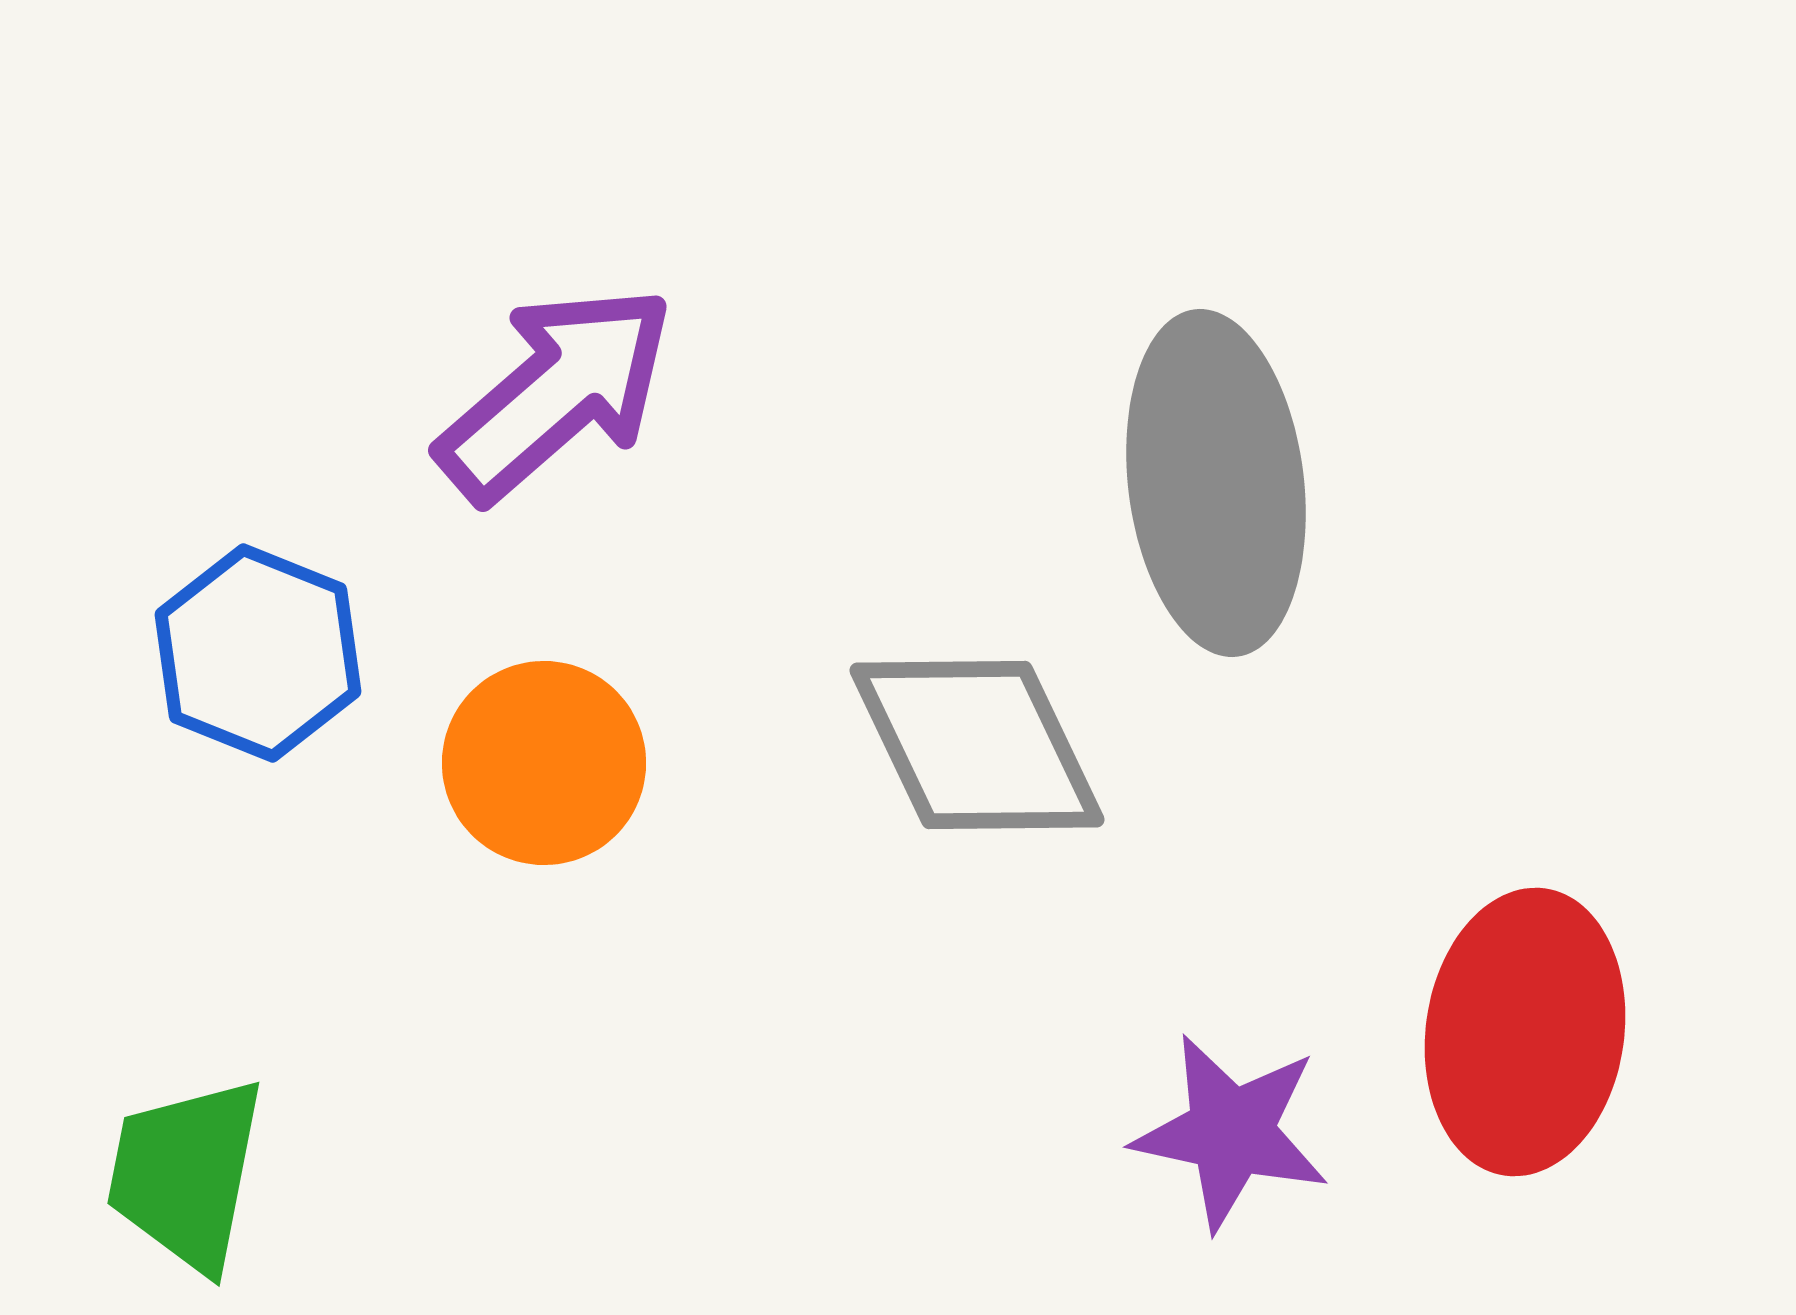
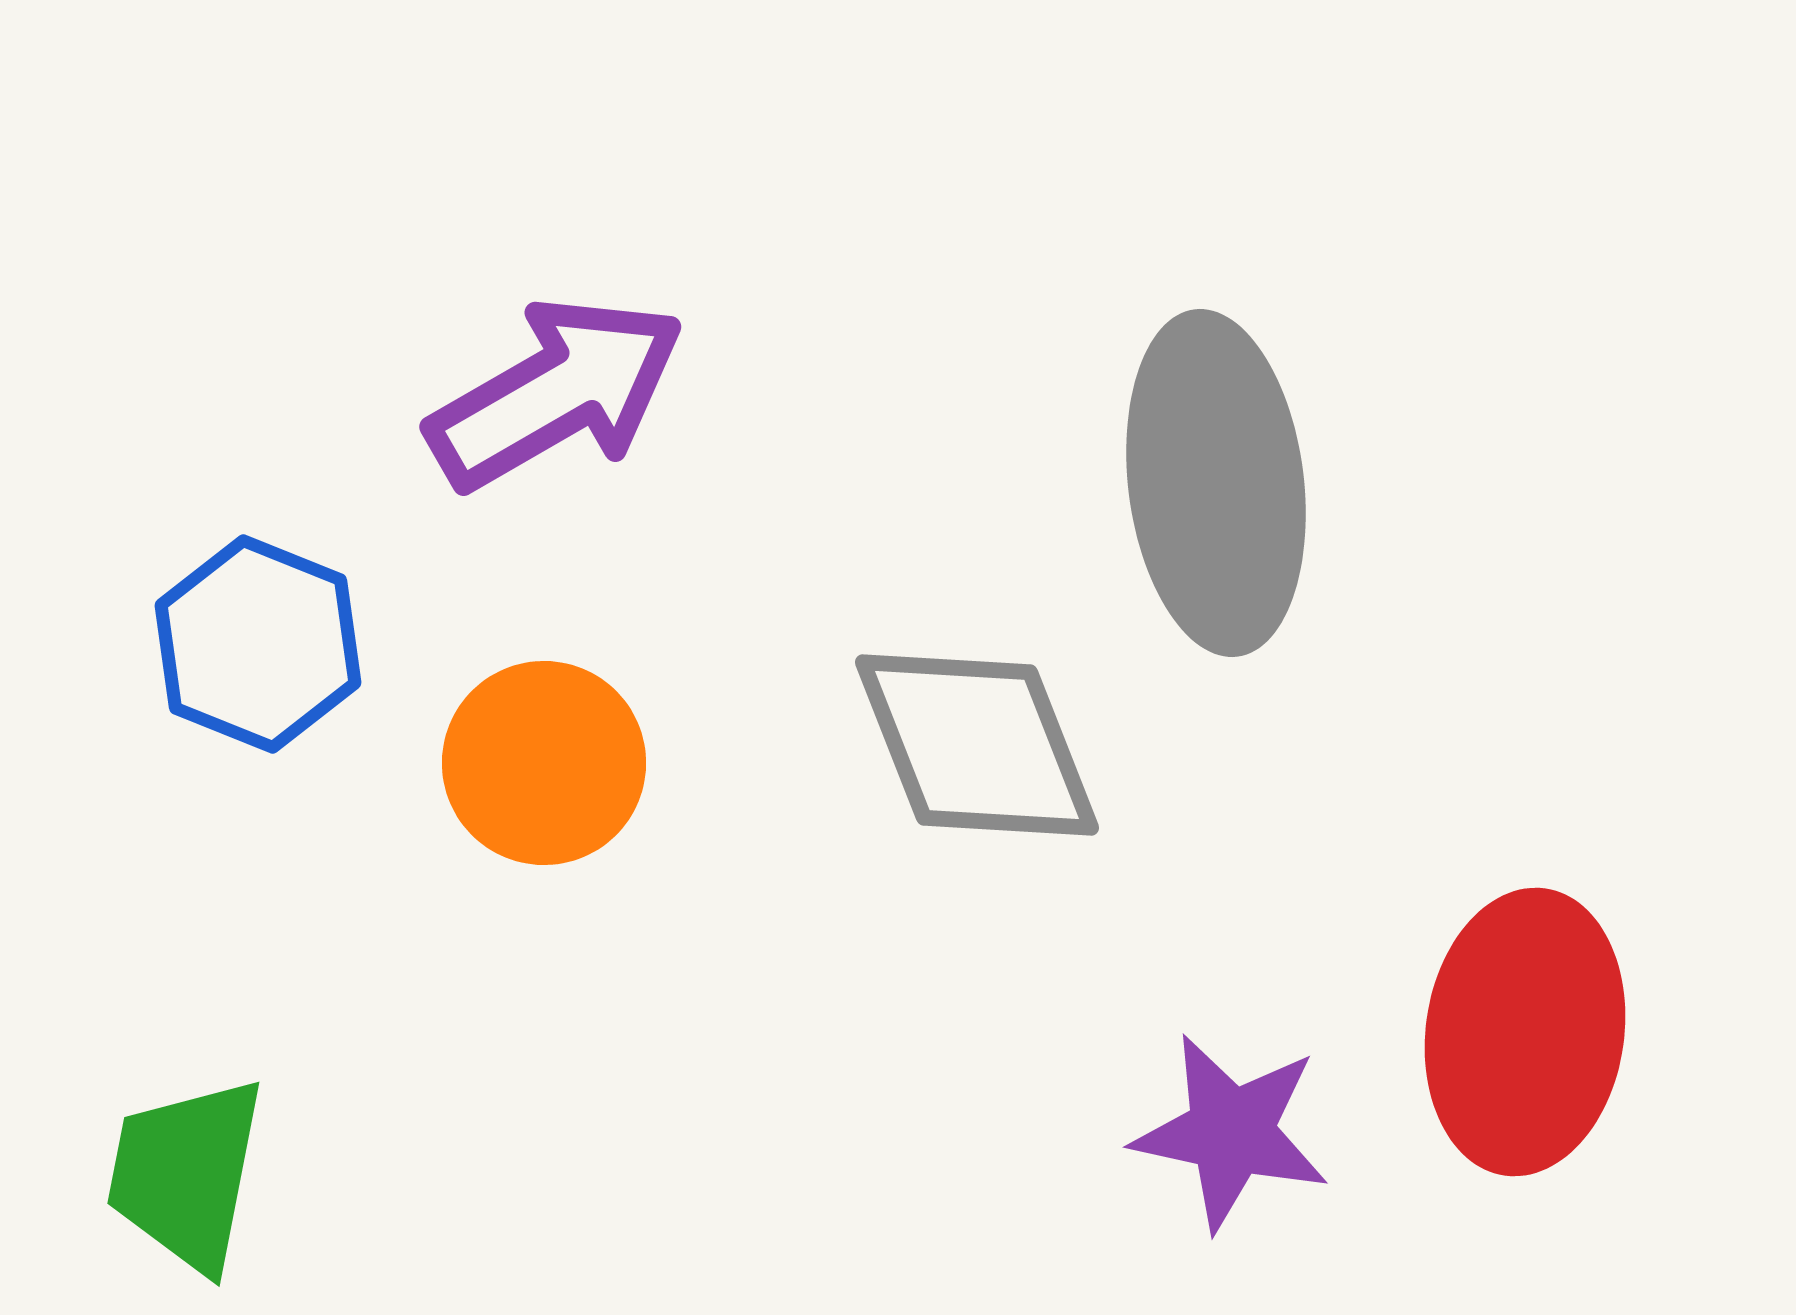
purple arrow: rotated 11 degrees clockwise
blue hexagon: moved 9 px up
gray diamond: rotated 4 degrees clockwise
